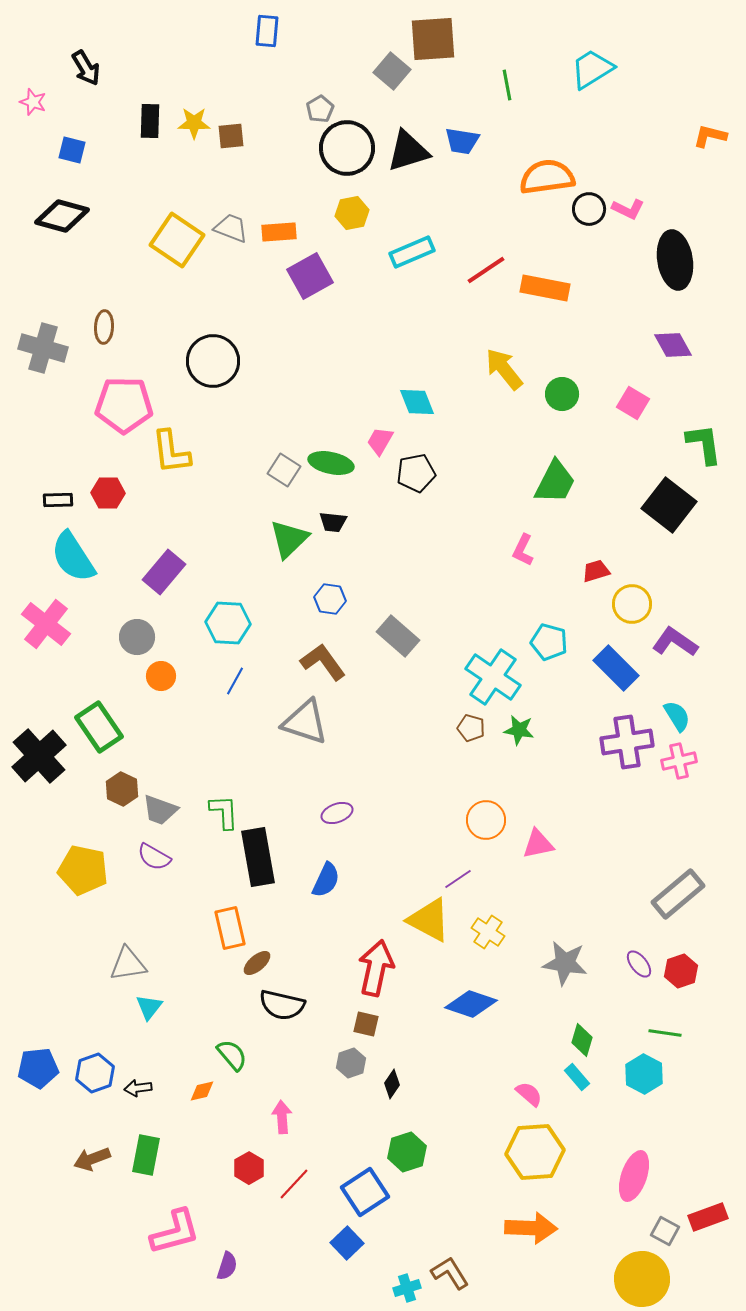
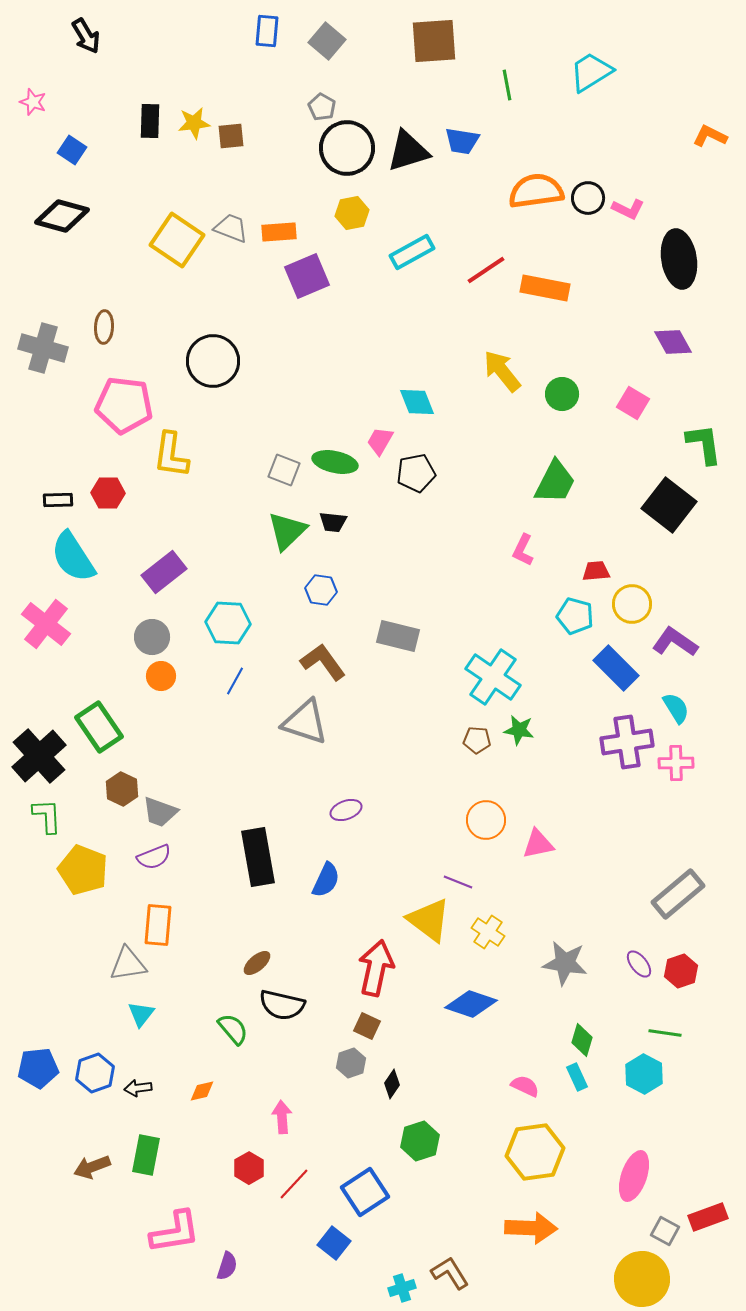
brown square at (433, 39): moved 1 px right, 2 px down
black arrow at (86, 68): moved 32 px up
cyan trapezoid at (592, 69): moved 1 px left, 3 px down
gray square at (392, 71): moved 65 px left, 30 px up
gray pentagon at (320, 109): moved 2 px right, 2 px up; rotated 12 degrees counterclockwise
yellow star at (194, 123): rotated 8 degrees counterclockwise
orange L-shape at (710, 136): rotated 12 degrees clockwise
blue square at (72, 150): rotated 20 degrees clockwise
orange semicircle at (547, 177): moved 11 px left, 14 px down
black circle at (589, 209): moved 1 px left, 11 px up
cyan rectangle at (412, 252): rotated 6 degrees counterclockwise
black ellipse at (675, 260): moved 4 px right, 1 px up
purple square at (310, 276): moved 3 px left; rotated 6 degrees clockwise
purple diamond at (673, 345): moved 3 px up
yellow arrow at (504, 369): moved 2 px left, 2 px down
pink pentagon at (124, 405): rotated 6 degrees clockwise
yellow L-shape at (171, 452): moved 3 px down; rotated 15 degrees clockwise
green ellipse at (331, 463): moved 4 px right, 1 px up
gray square at (284, 470): rotated 12 degrees counterclockwise
green triangle at (289, 539): moved 2 px left, 8 px up
red trapezoid at (596, 571): rotated 12 degrees clockwise
purple rectangle at (164, 572): rotated 12 degrees clockwise
blue hexagon at (330, 599): moved 9 px left, 9 px up
gray rectangle at (398, 636): rotated 27 degrees counterclockwise
gray circle at (137, 637): moved 15 px right
cyan pentagon at (549, 642): moved 26 px right, 26 px up
cyan semicircle at (677, 716): moved 1 px left, 8 px up
brown pentagon at (471, 728): moved 6 px right, 12 px down; rotated 12 degrees counterclockwise
pink cross at (679, 761): moved 3 px left, 2 px down; rotated 12 degrees clockwise
gray trapezoid at (160, 810): moved 2 px down
green L-shape at (224, 812): moved 177 px left, 4 px down
purple ellipse at (337, 813): moved 9 px right, 3 px up
purple semicircle at (154, 857): rotated 52 degrees counterclockwise
yellow pentagon at (83, 870): rotated 9 degrees clockwise
purple line at (458, 879): moved 3 px down; rotated 56 degrees clockwise
yellow triangle at (429, 920): rotated 9 degrees clockwise
orange rectangle at (230, 928): moved 72 px left, 3 px up; rotated 18 degrees clockwise
cyan triangle at (149, 1007): moved 8 px left, 7 px down
brown square at (366, 1024): moved 1 px right, 2 px down; rotated 12 degrees clockwise
green semicircle at (232, 1055): moved 1 px right, 26 px up
cyan rectangle at (577, 1077): rotated 16 degrees clockwise
pink semicircle at (529, 1094): moved 4 px left, 8 px up; rotated 16 degrees counterclockwise
green hexagon at (407, 1152): moved 13 px right, 11 px up
yellow hexagon at (535, 1152): rotated 4 degrees counterclockwise
brown arrow at (92, 1159): moved 8 px down
pink L-shape at (175, 1232): rotated 6 degrees clockwise
blue square at (347, 1243): moved 13 px left; rotated 8 degrees counterclockwise
cyan cross at (407, 1288): moved 5 px left
